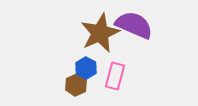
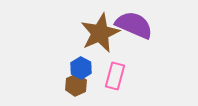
blue hexagon: moved 5 px left
